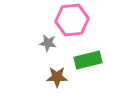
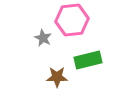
gray star: moved 5 px left, 5 px up; rotated 18 degrees clockwise
